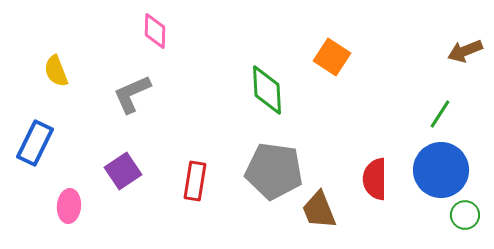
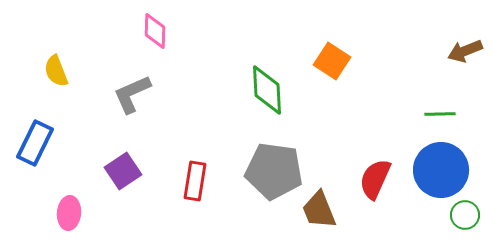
orange square: moved 4 px down
green line: rotated 56 degrees clockwise
red semicircle: rotated 24 degrees clockwise
pink ellipse: moved 7 px down
